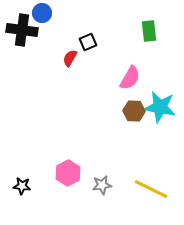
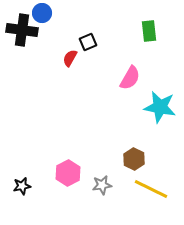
brown hexagon: moved 48 px down; rotated 25 degrees clockwise
black star: rotated 18 degrees counterclockwise
